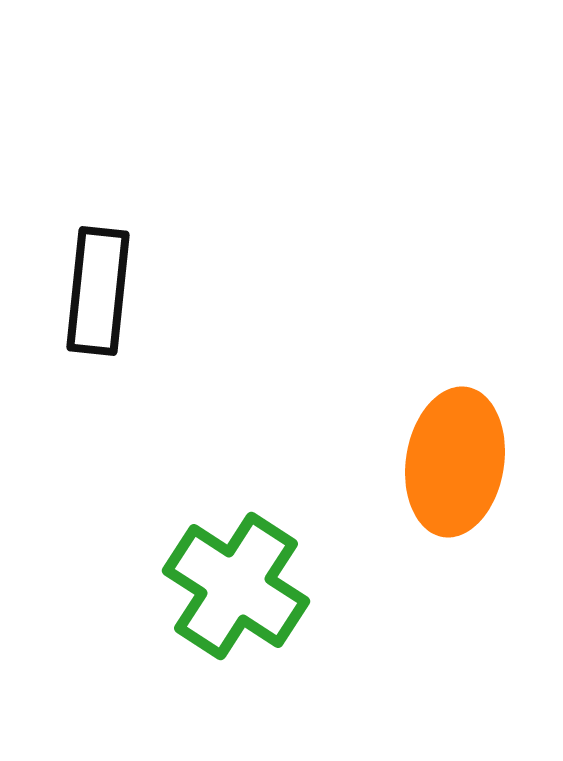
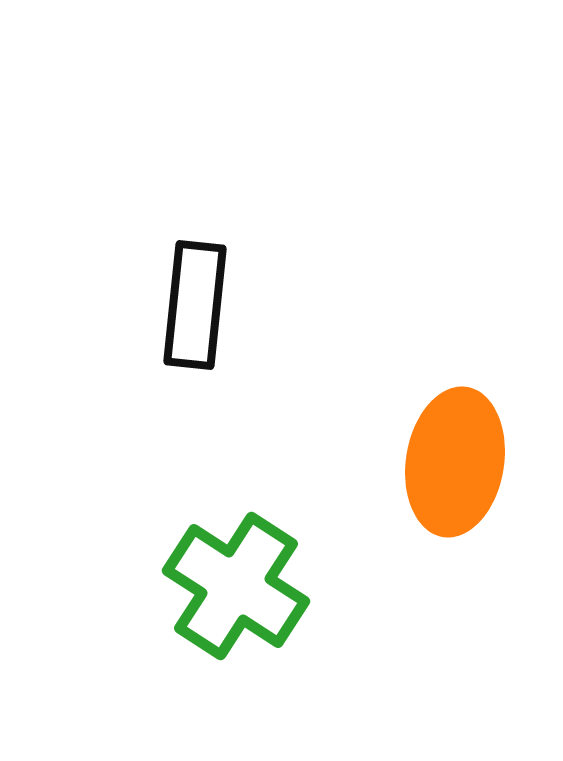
black rectangle: moved 97 px right, 14 px down
